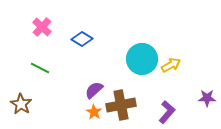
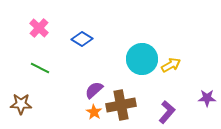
pink cross: moved 3 px left, 1 px down
brown star: rotated 30 degrees counterclockwise
